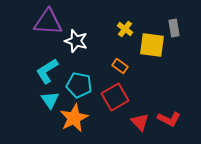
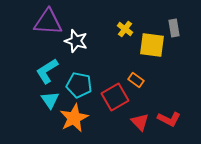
orange rectangle: moved 16 px right, 14 px down
